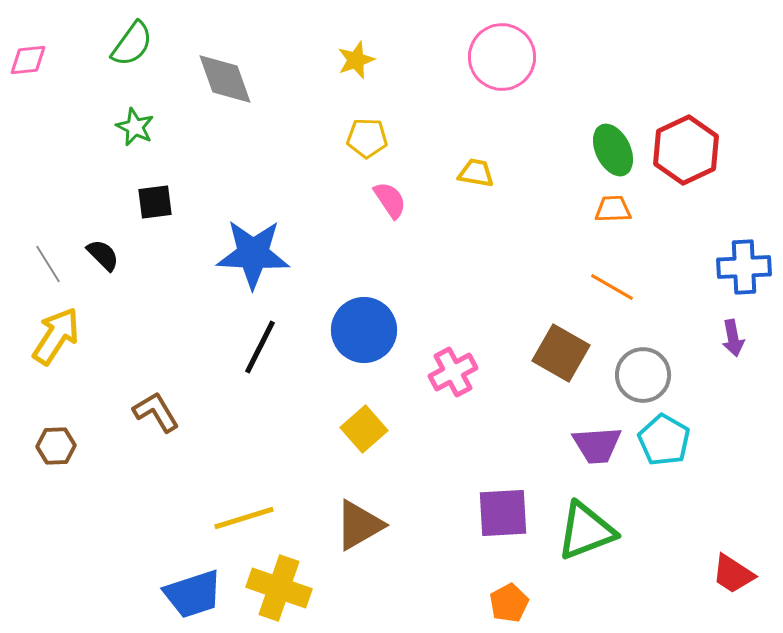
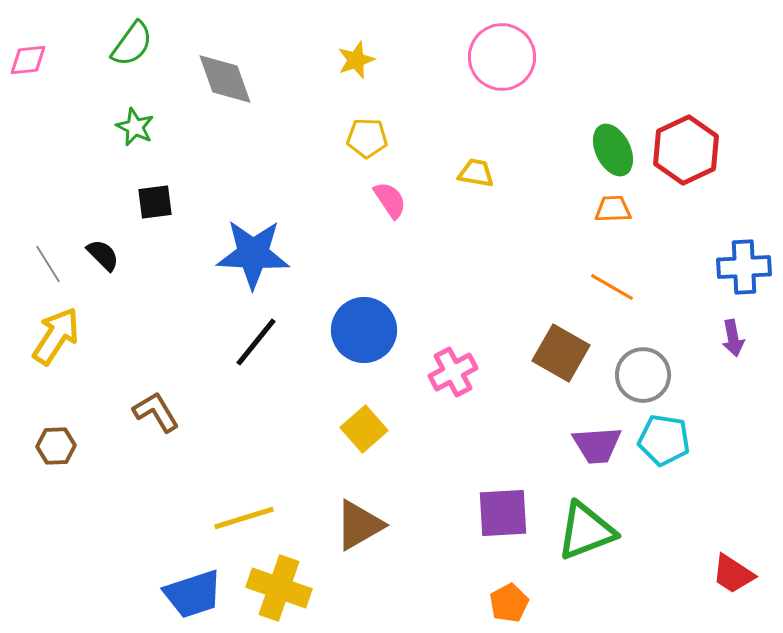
black line: moved 4 px left, 5 px up; rotated 12 degrees clockwise
cyan pentagon: rotated 21 degrees counterclockwise
